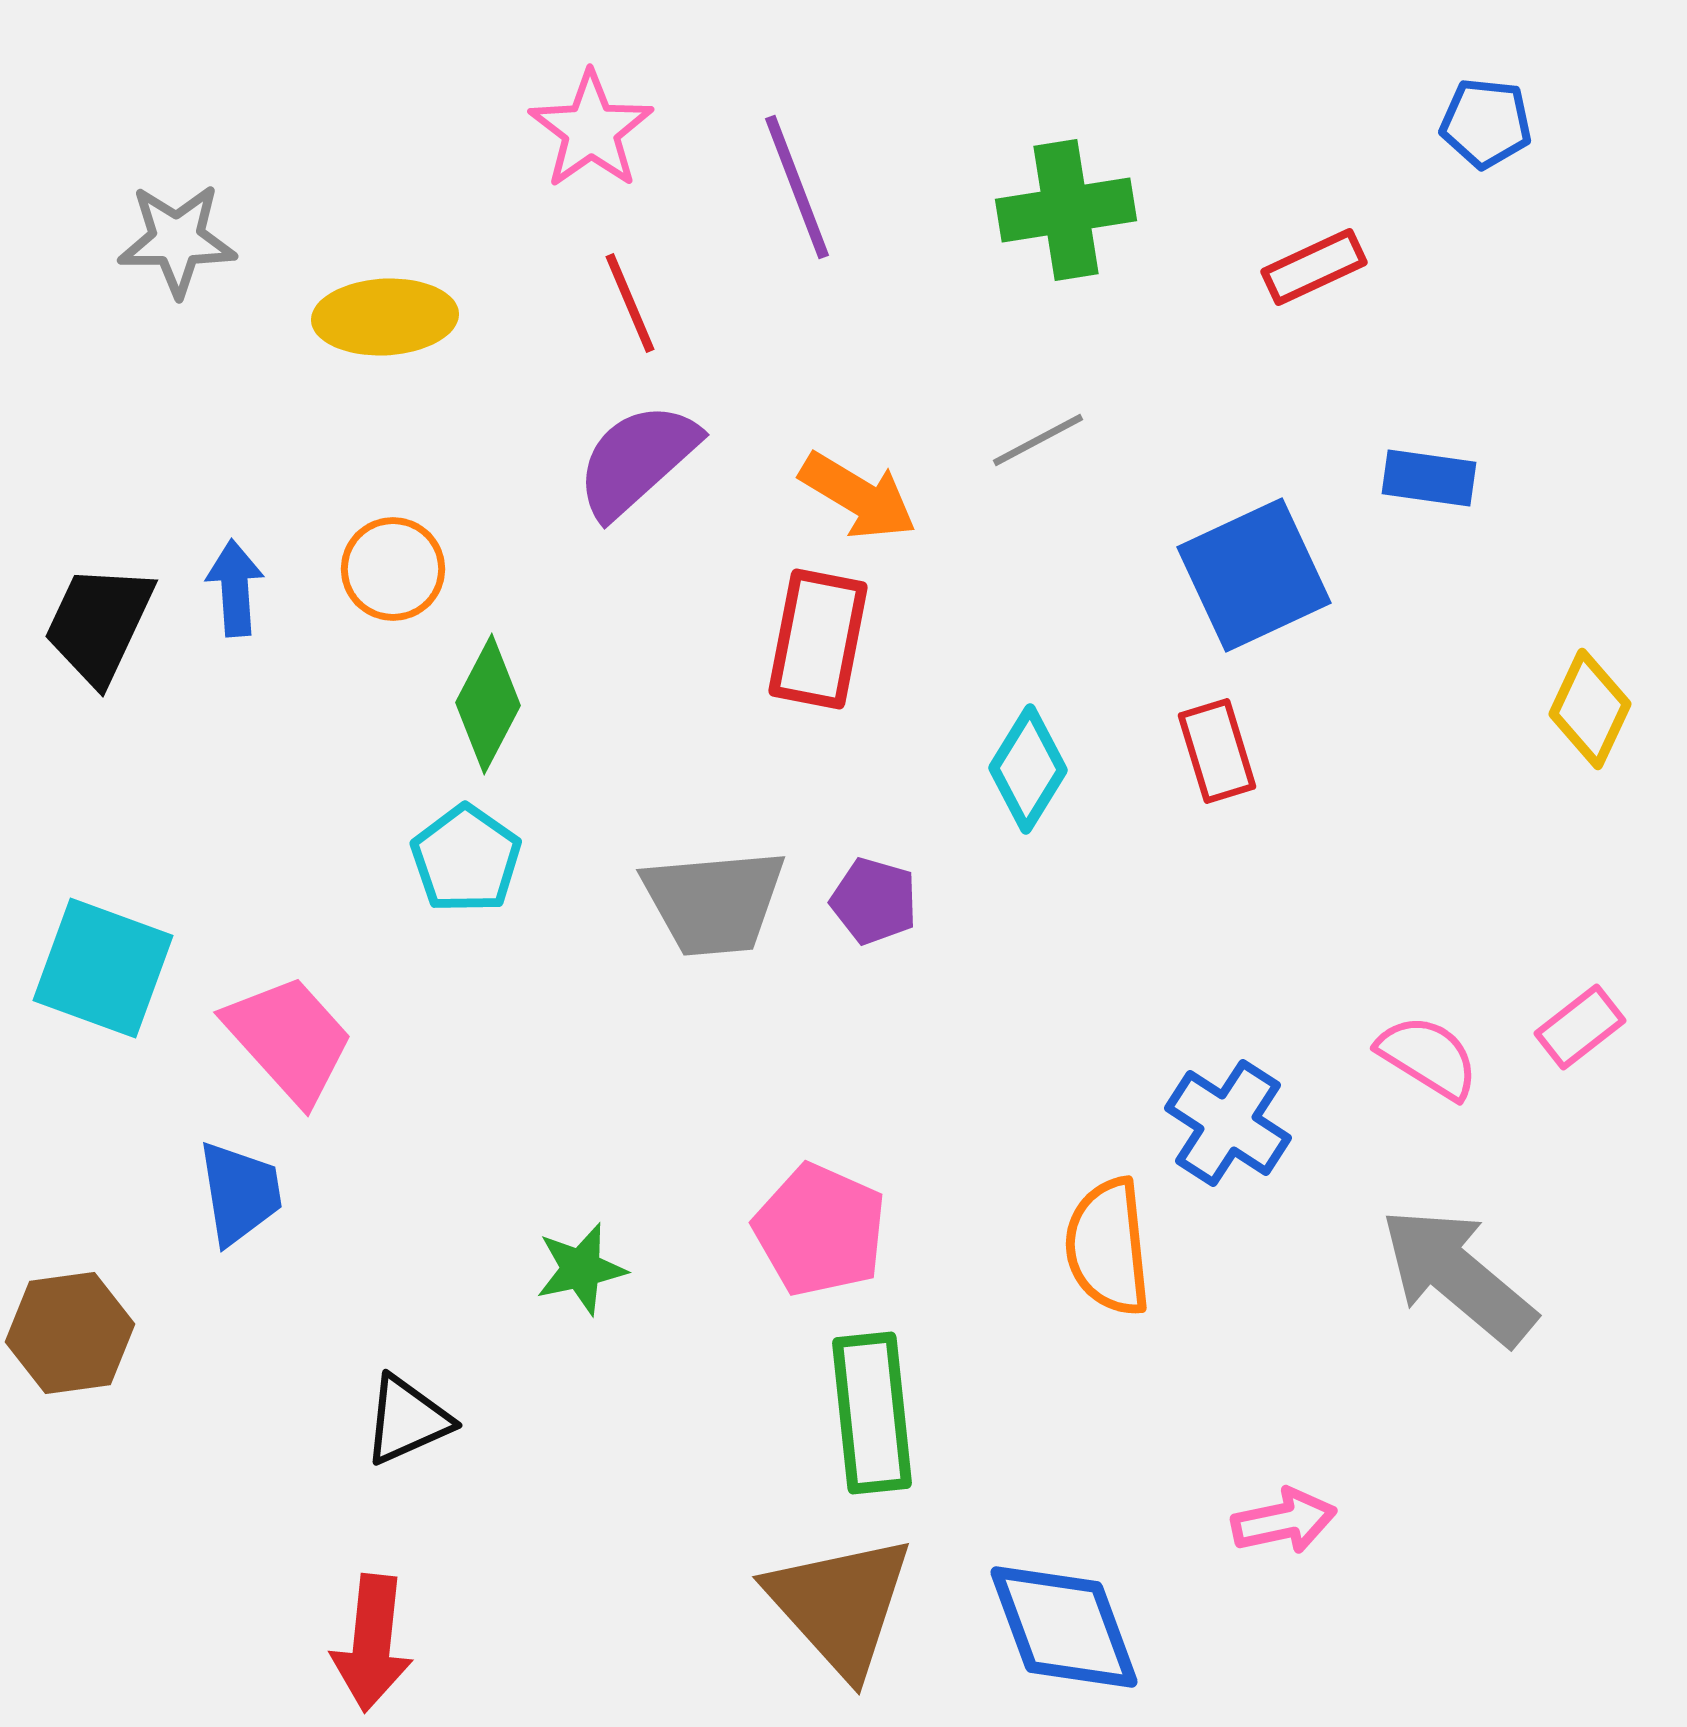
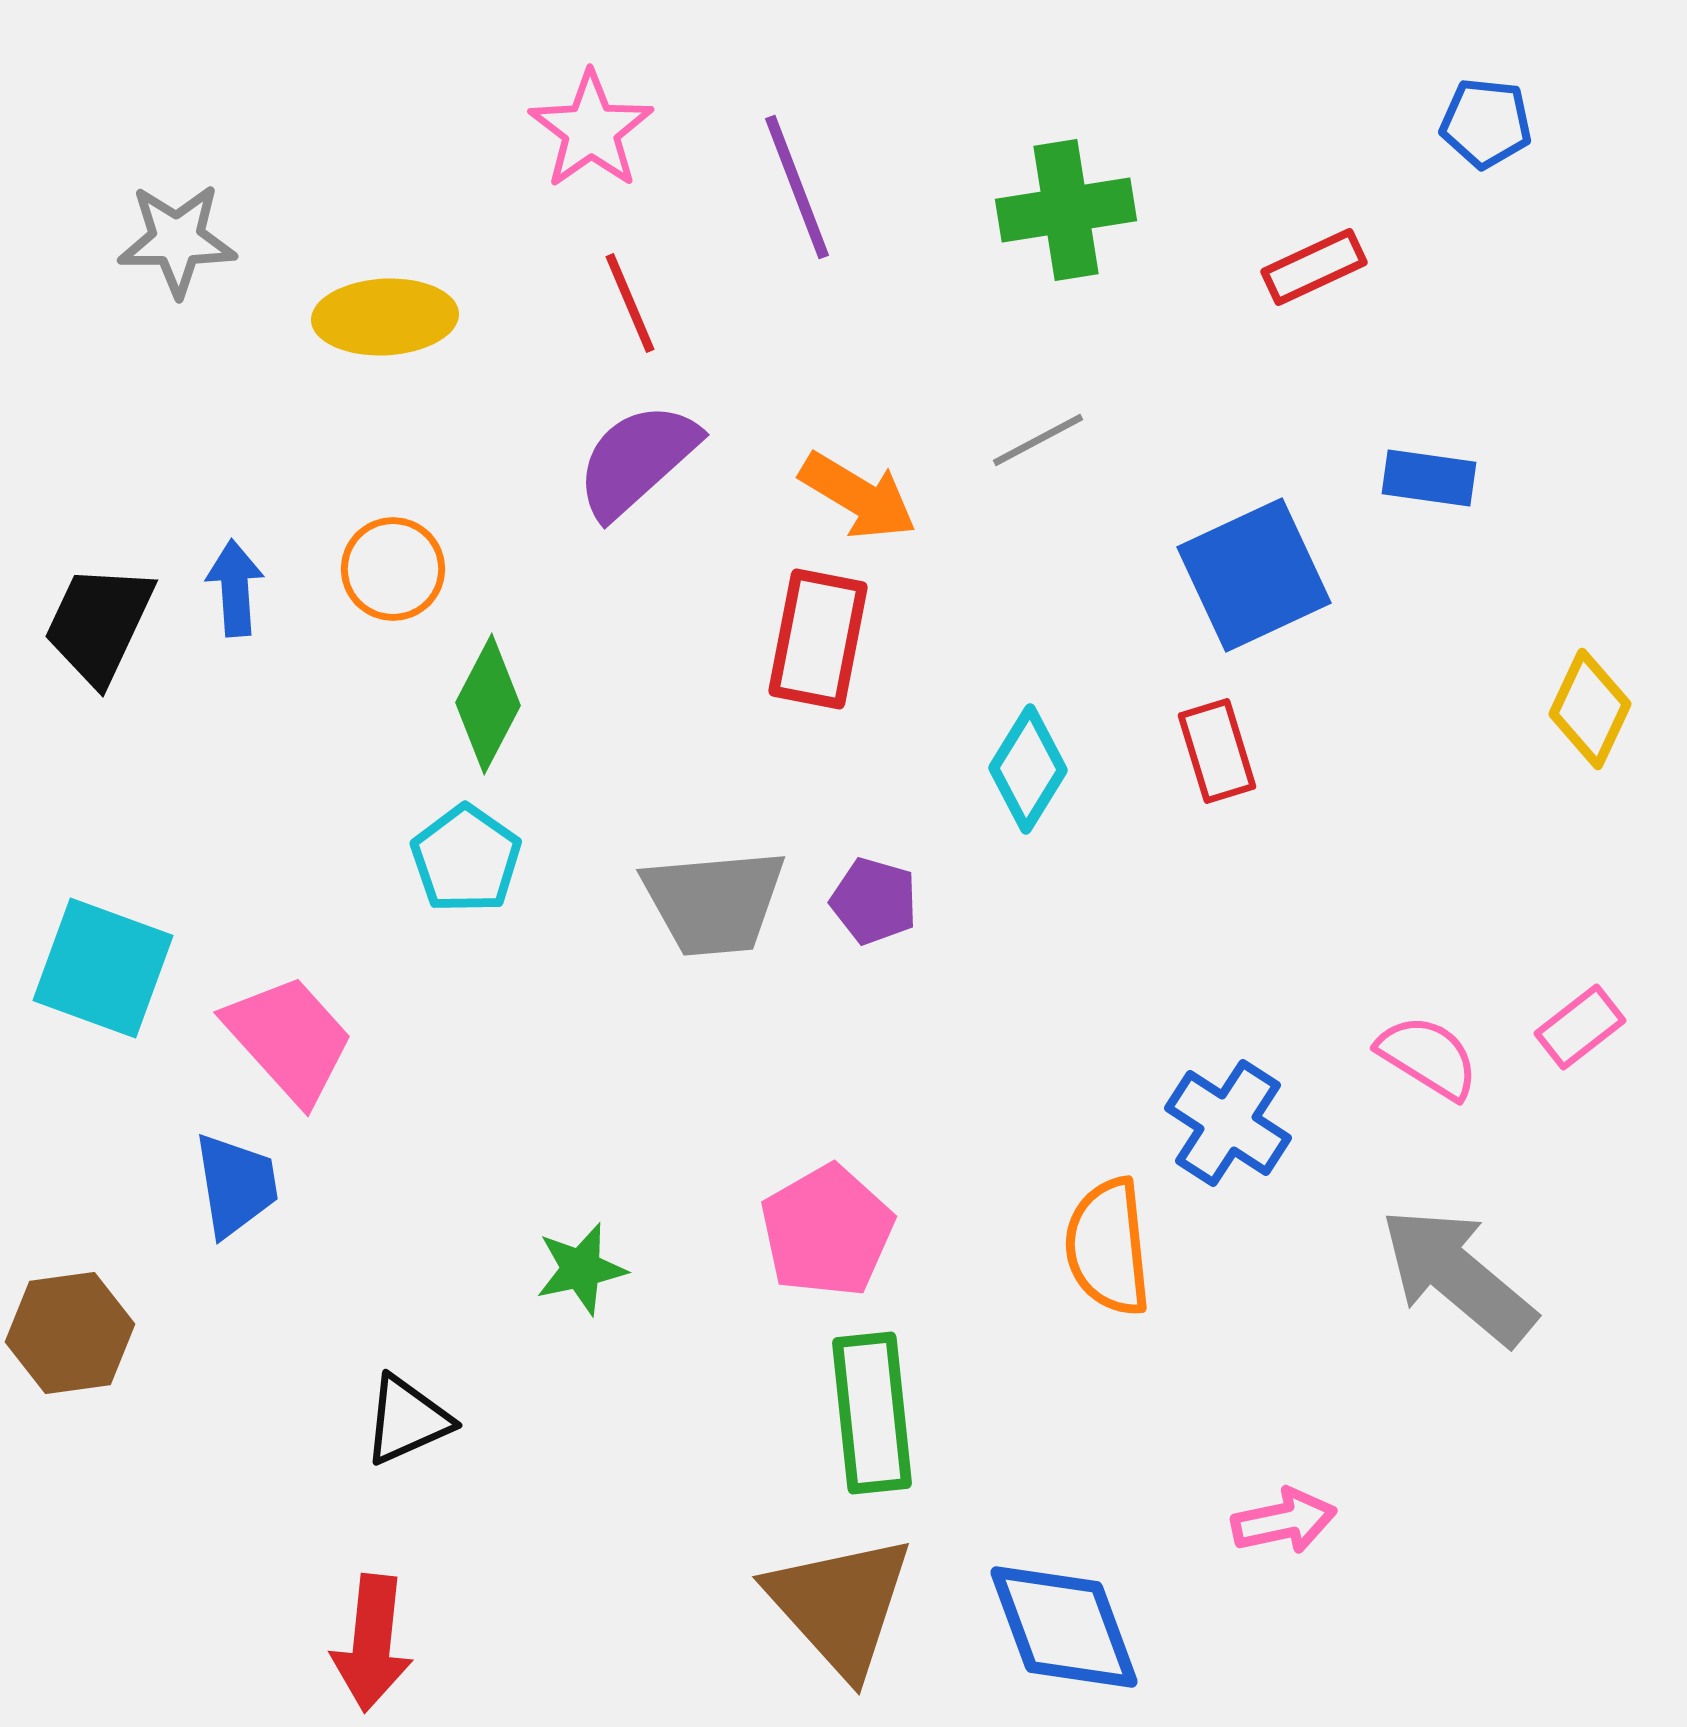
blue trapezoid at (240, 1193): moved 4 px left, 8 px up
pink pentagon at (820, 1230): moved 7 px right, 1 px down; rotated 18 degrees clockwise
